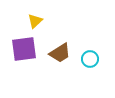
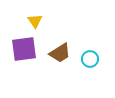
yellow triangle: rotated 21 degrees counterclockwise
